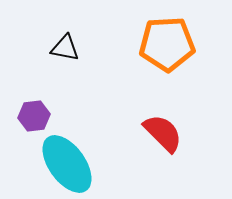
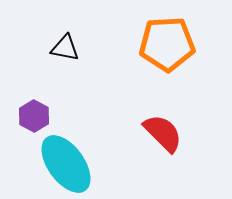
purple hexagon: rotated 24 degrees counterclockwise
cyan ellipse: moved 1 px left
